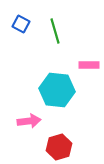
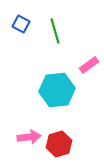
pink rectangle: rotated 36 degrees counterclockwise
cyan hexagon: rotated 12 degrees counterclockwise
pink arrow: moved 16 px down
red hexagon: moved 3 px up
